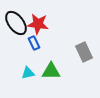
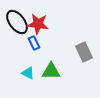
black ellipse: moved 1 px right, 1 px up
cyan triangle: rotated 40 degrees clockwise
